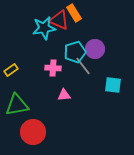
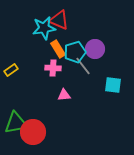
orange rectangle: moved 16 px left, 36 px down
green triangle: moved 1 px left, 18 px down
